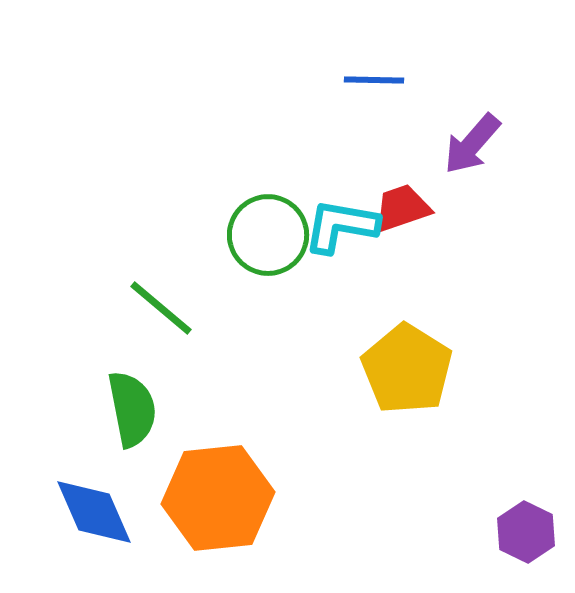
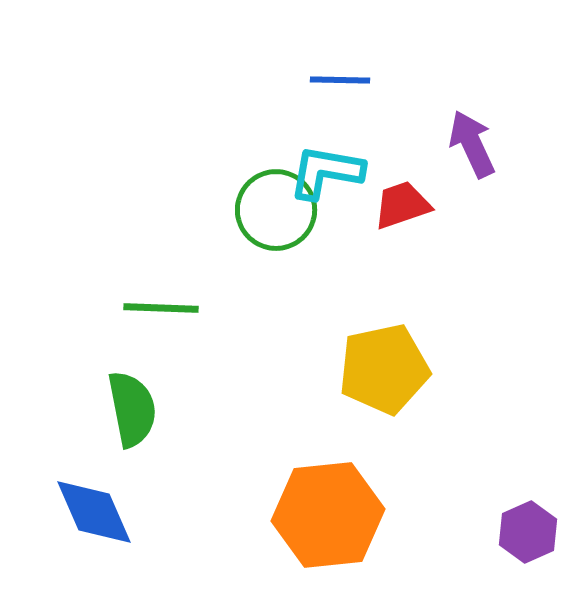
blue line: moved 34 px left
purple arrow: rotated 114 degrees clockwise
red trapezoid: moved 3 px up
cyan L-shape: moved 15 px left, 54 px up
green circle: moved 8 px right, 25 px up
green line: rotated 38 degrees counterclockwise
yellow pentagon: moved 23 px left; rotated 28 degrees clockwise
orange hexagon: moved 110 px right, 17 px down
purple hexagon: moved 2 px right; rotated 10 degrees clockwise
